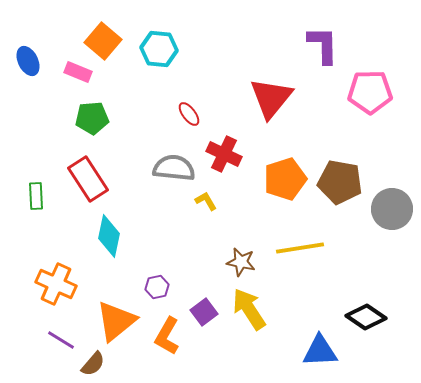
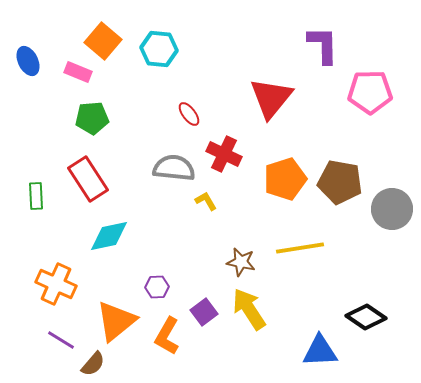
cyan diamond: rotated 66 degrees clockwise
purple hexagon: rotated 10 degrees clockwise
